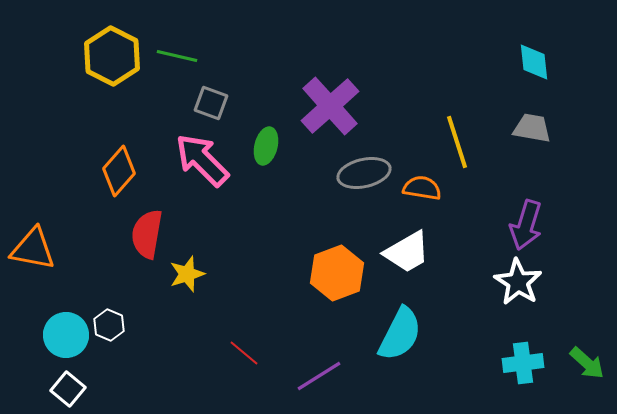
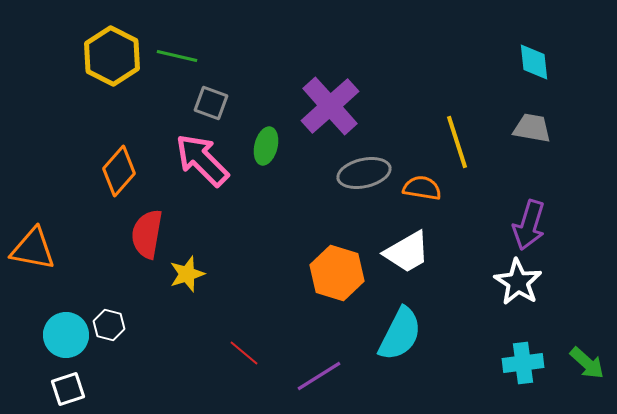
purple arrow: moved 3 px right
orange hexagon: rotated 22 degrees counterclockwise
white hexagon: rotated 8 degrees counterclockwise
white square: rotated 32 degrees clockwise
